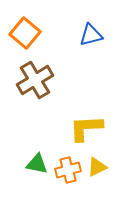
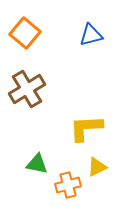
brown cross: moved 8 px left, 9 px down
orange cross: moved 15 px down
